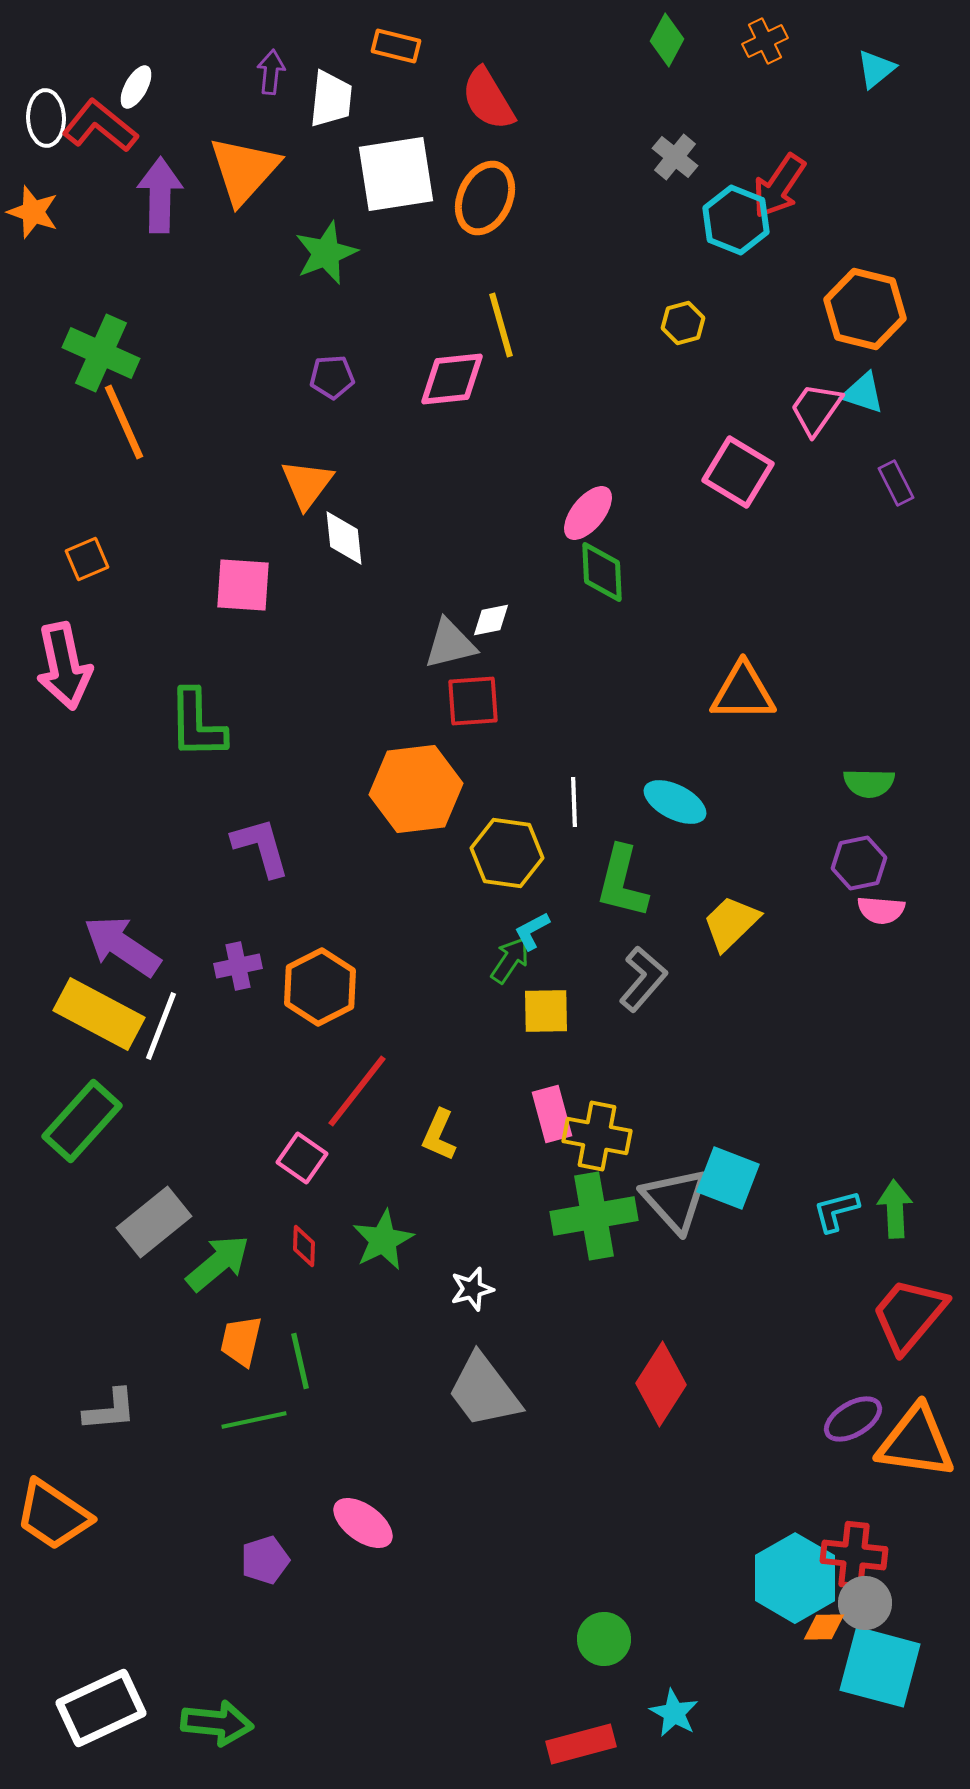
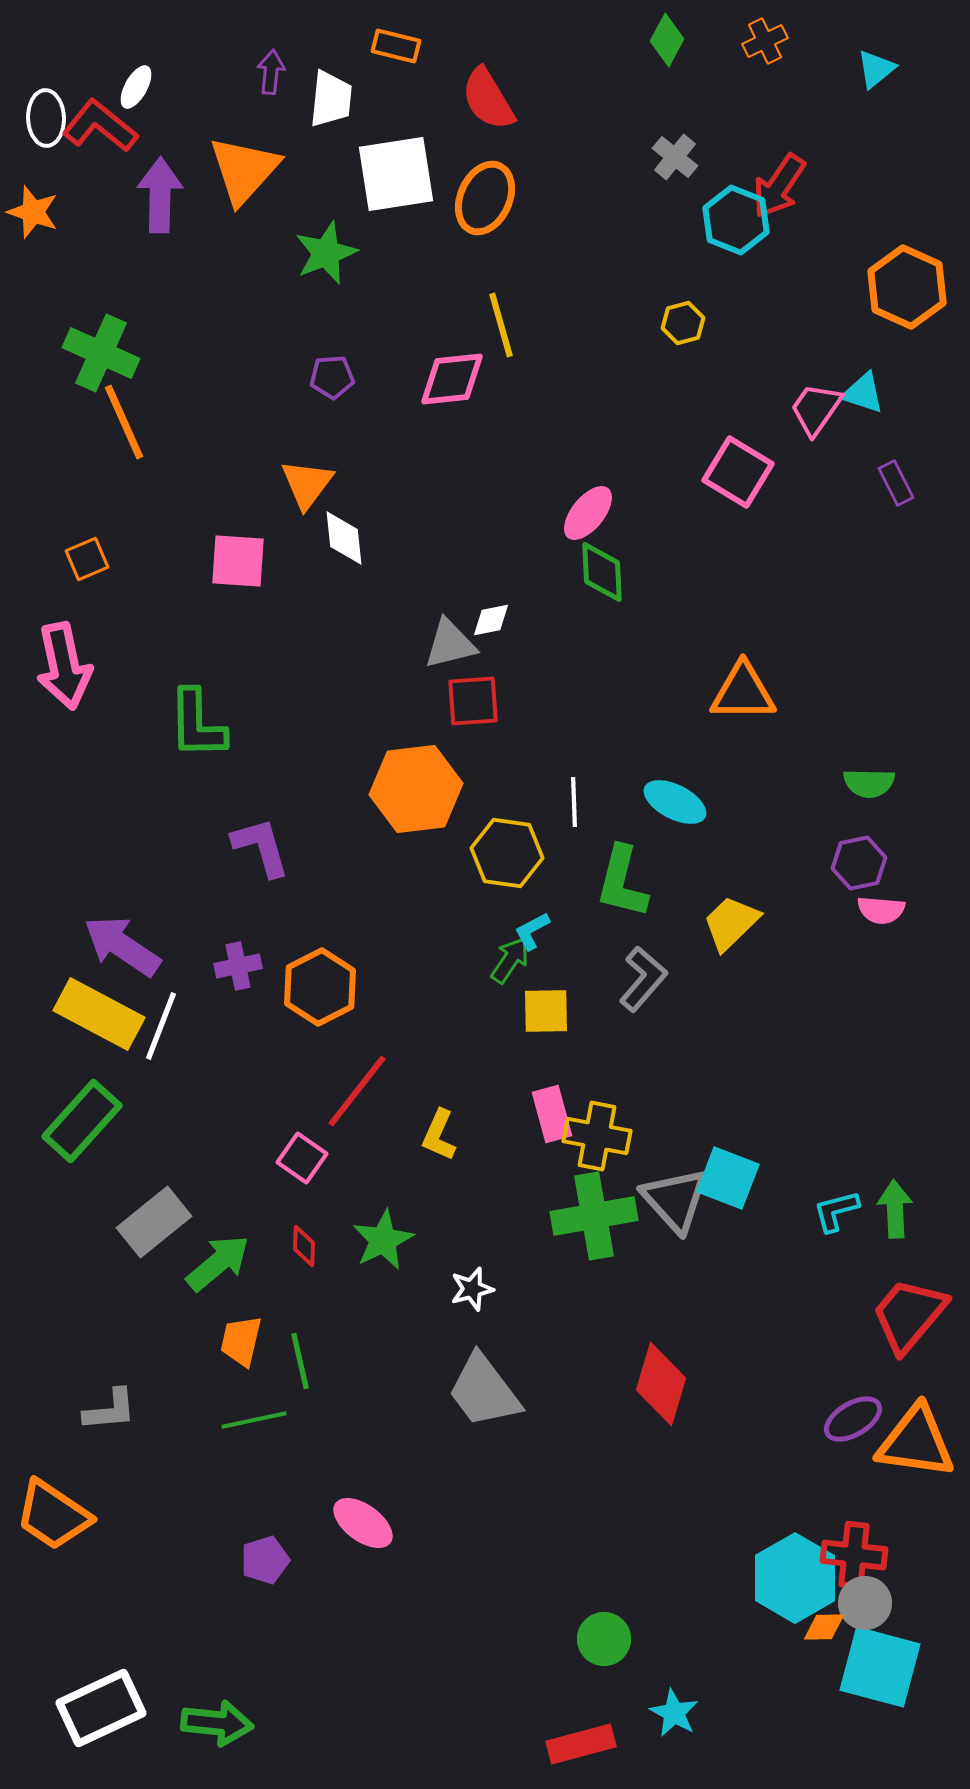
orange hexagon at (865, 309): moved 42 px right, 22 px up; rotated 10 degrees clockwise
pink square at (243, 585): moved 5 px left, 24 px up
red diamond at (661, 1384): rotated 16 degrees counterclockwise
